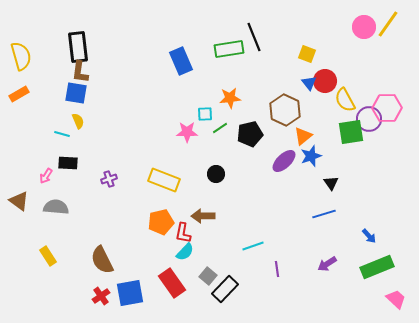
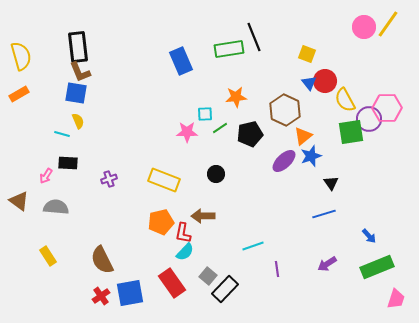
brown L-shape at (80, 72): rotated 30 degrees counterclockwise
orange star at (230, 98): moved 6 px right, 1 px up
pink trapezoid at (396, 299): rotated 65 degrees clockwise
